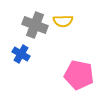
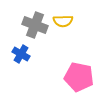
pink pentagon: moved 2 px down
